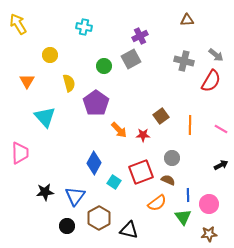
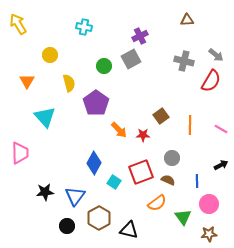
blue line: moved 9 px right, 14 px up
